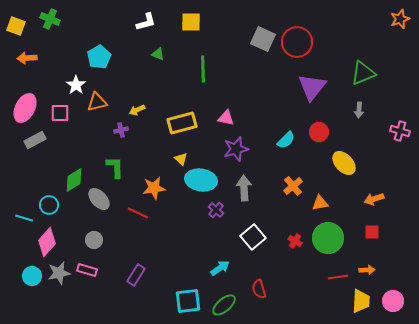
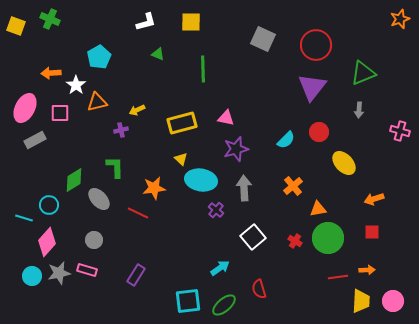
red circle at (297, 42): moved 19 px right, 3 px down
orange arrow at (27, 58): moved 24 px right, 15 px down
orange triangle at (320, 203): moved 2 px left, 6 px down
